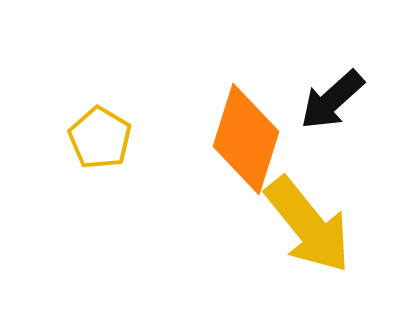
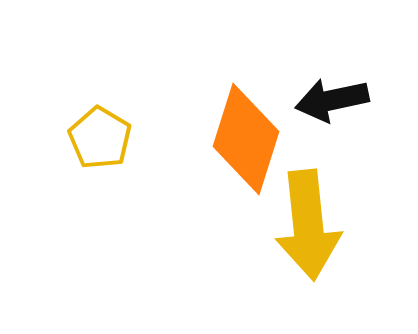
black arrow: rotated 30 degrees clockwise
yellow arrow: rotated 33 degrees clockwise
